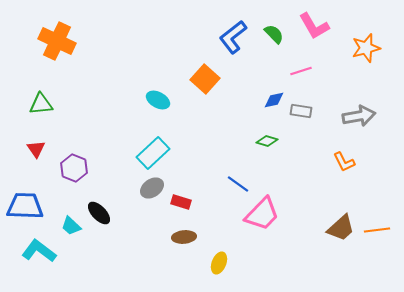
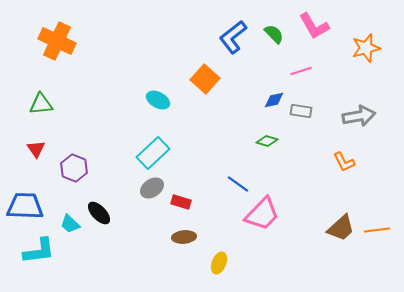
cyan trapezoid: moved 1 px left, 2 px up
cyan L-shape: rotated 136 degrees clockwise
